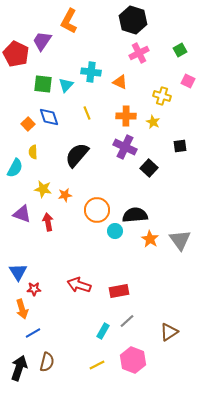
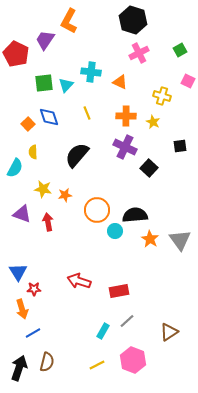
purple trapezoid at (42, 41): moved 3 px right, 1 px up
green square at (43, 84): moved 1 px right, 1 px up; rotated 12 degrees counterclockwise
red arrow at (79, 285): moved 4 px up
